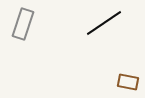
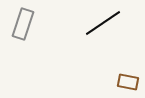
black line: moved 1 px left
